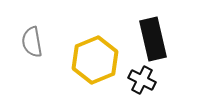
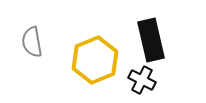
black rectangle: moved 2 px left, 1 px down
